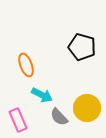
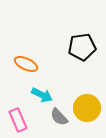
black pentagon: rotated 24 degrees counterclockwise
orange ellipse: moved 1 px up; rotated 45 degrees counterclockwise
